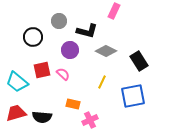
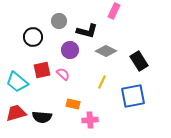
pink cross: rotated 21 degrees clockwise
